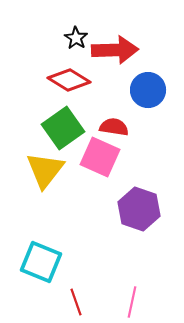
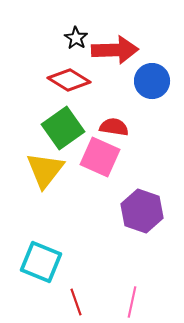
blue circle: moved 4 px right, 9 px up
purple hexagon: moved 3 px right, 2 px down
